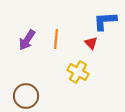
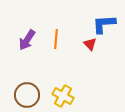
blue L-shape: moved 1 px left, 3 px down
red triangle: moved 1 px left, 1 px down
yellow cross: moved 15 px left, 24 px down
brown circle: moved 1 px right, 1 px up
